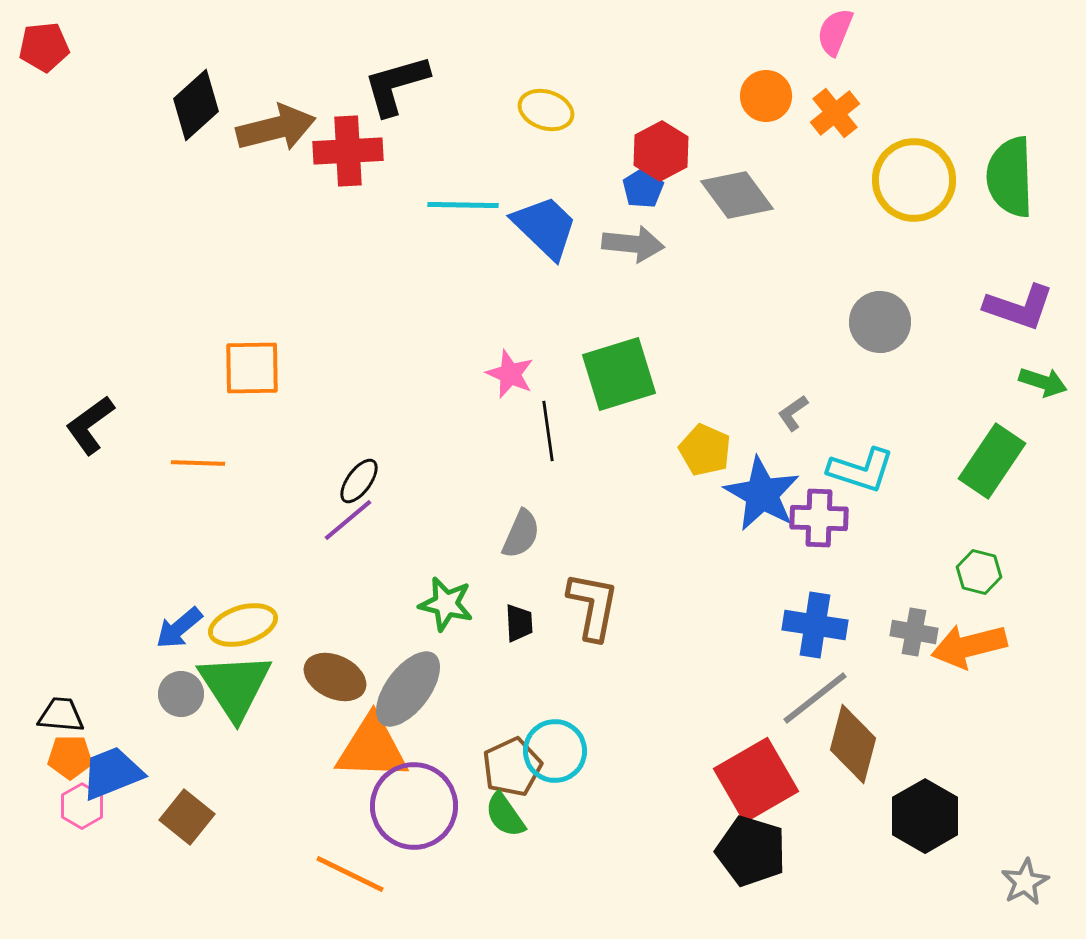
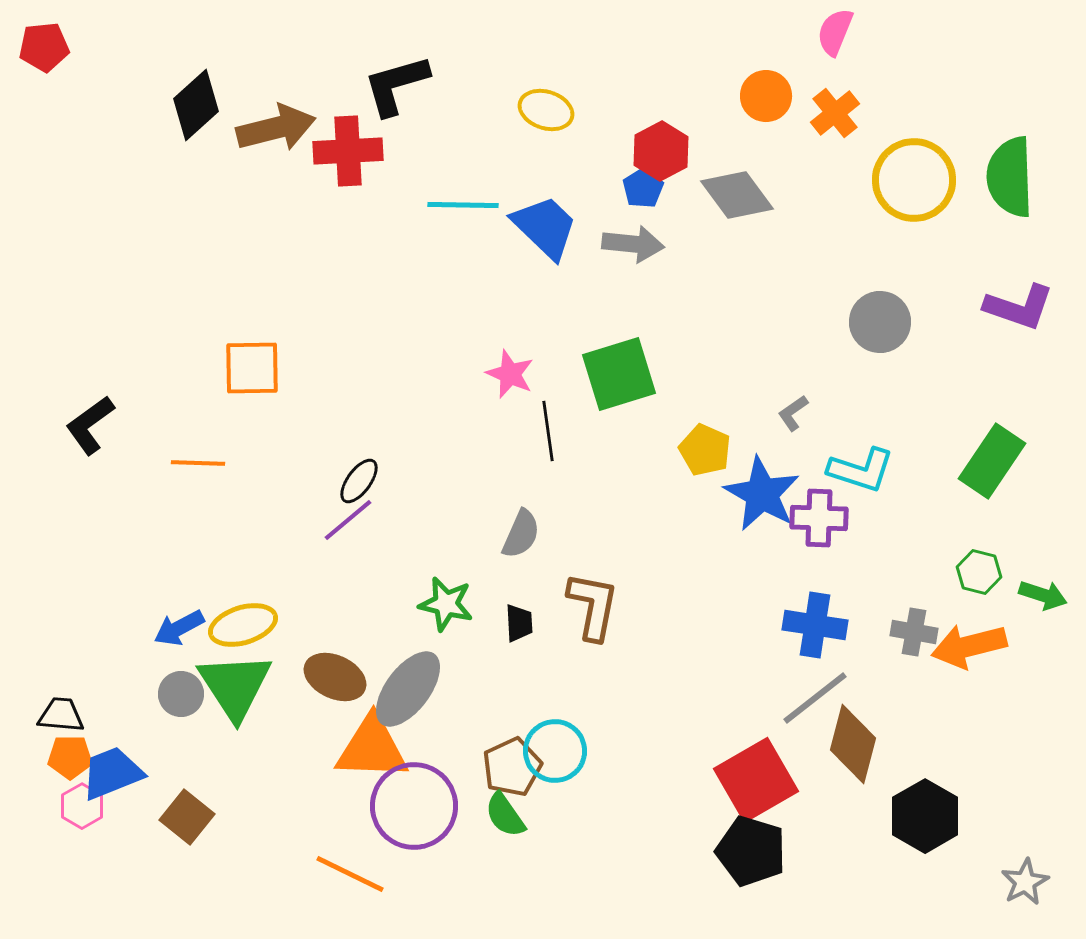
green arrow at (1043, 382): moved 213 px down
blue arrow at (179, 628): rotated 12 degrees clockwise
